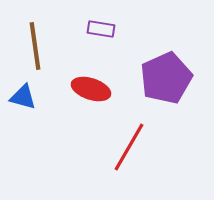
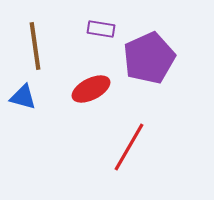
purple pentagon: moved 17 px left, 20 px up
red ellipse: rotated 45 degrees counterclockwise
